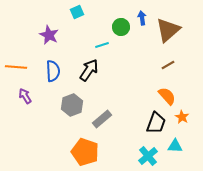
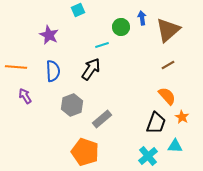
cyan square: moved 1 px right, 2 px up
black arrow: moved 2 px right, 1 px up
